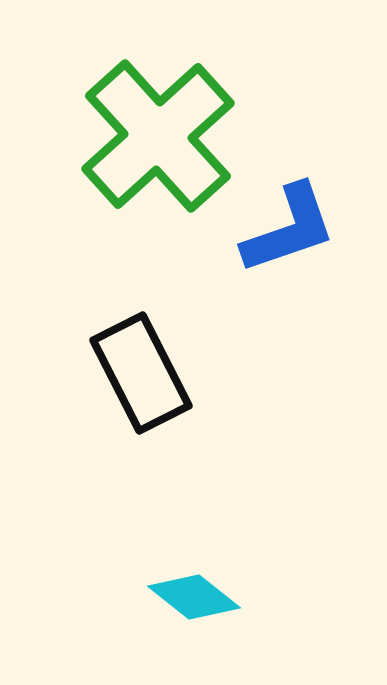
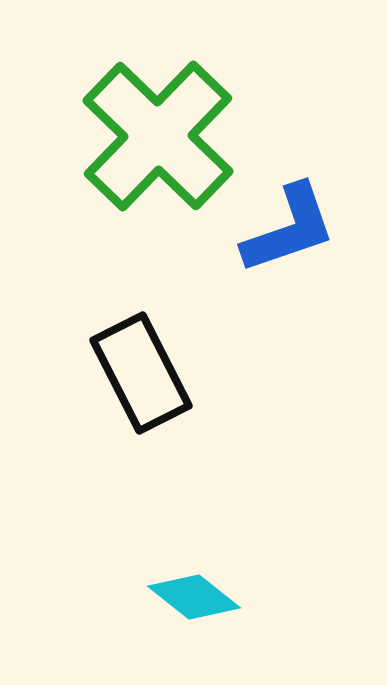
green cross: rotated 4 degrees counterclockwise
